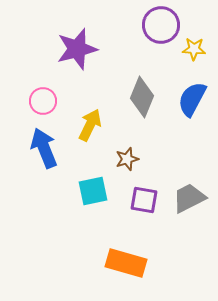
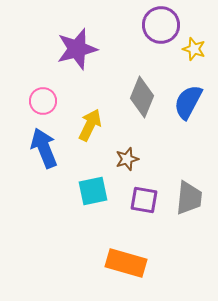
yellow star: rotated 15 degrees clockwise
blue semicircle: moved 4 px left, 3 px down
gray trapezoid: rotated 123 degrees clockwise
